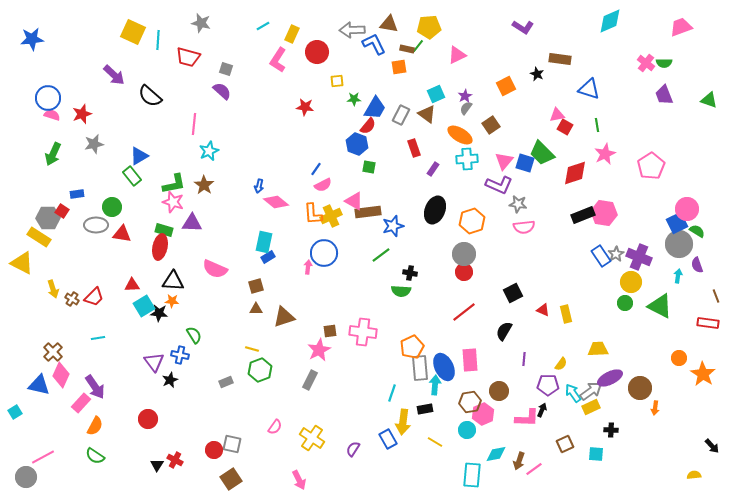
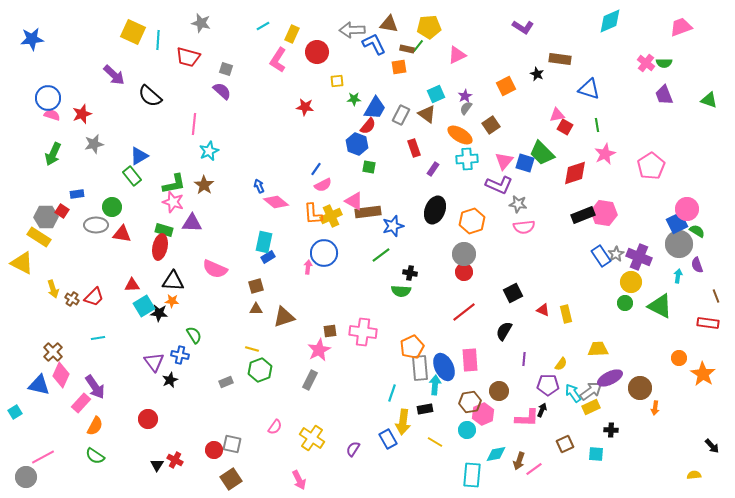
blue arrow at (259, 186): rotated 144 degrees clockwise
gray hexagon at (48, 218): moved 2 px left, 1 px up
